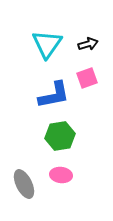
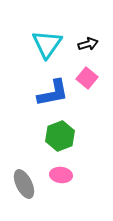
pink square: rotated 30 degrees counterclockwise
blue L-shape: moved 1 px left, 2 px up
green hexagon: rotated 12 degrees counterclockwise
